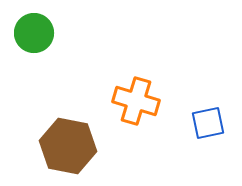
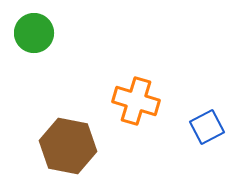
blue square: moved 1 px left, 4 px down; rotated 16 degrees counterclockwise
